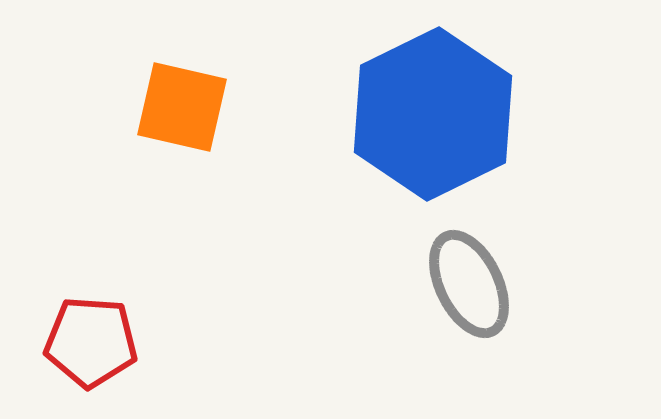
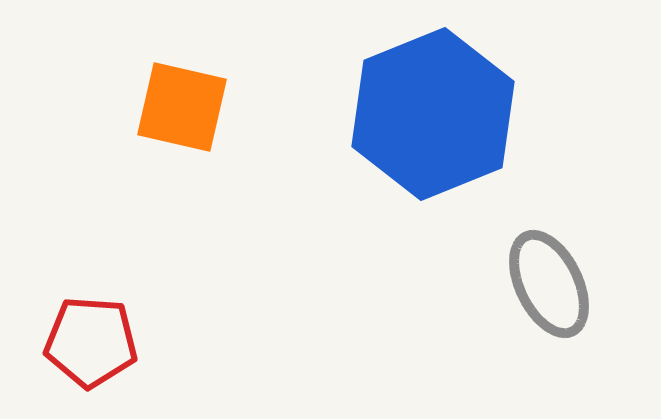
blue hexagon: rotated 4 degrees clockwise
gray ellipse: moved 80 px right
